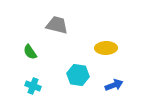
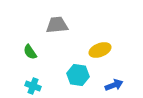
gray trapezoid: rotated 20 degrees counterclockwise
yellow ellipse: moved 6 px left, 2 px down; rotated 20 degrees counterclockwise
